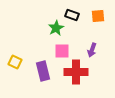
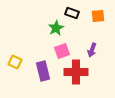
black rectangle: moved 2 px up
pink square: rotated 21 degrees counterclockwise
